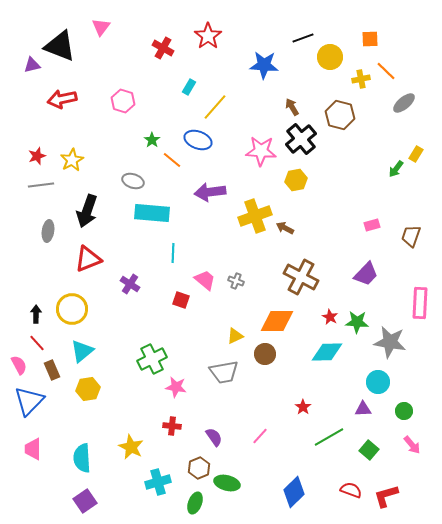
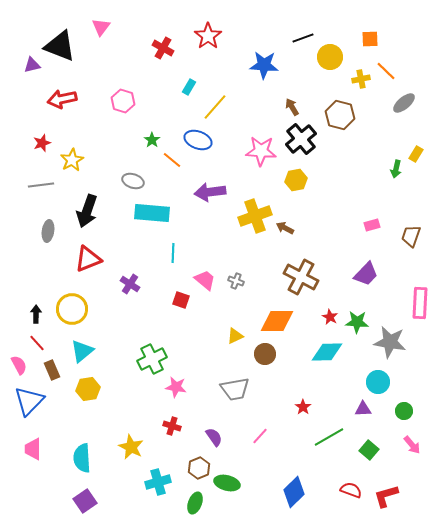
red star at (37, 156): moved 5 px right, 13 px up
green arrow at (396, 169): rotated 24 degrees counterclockwise
gray trapezoid at (224, 372): moved 11 px right, 17 px down
red cross at (172, 426): rotated 12 degrees clockwise
